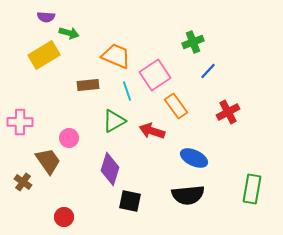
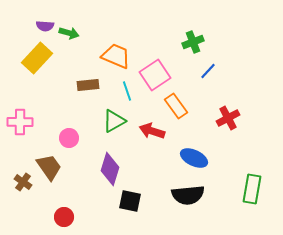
purple semicircle: moved 1 px left, 9 px down
yellow rectangle: moved 7 px left, 3 px down; rotated 16 degrees counterclockwise
red cross: moved 6 px down
brown trapezoid: moved 1 px right, 6 px down
